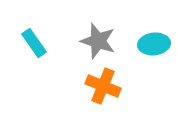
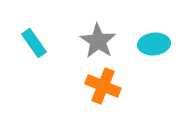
gray star: rotated 15 degrees clockwise
